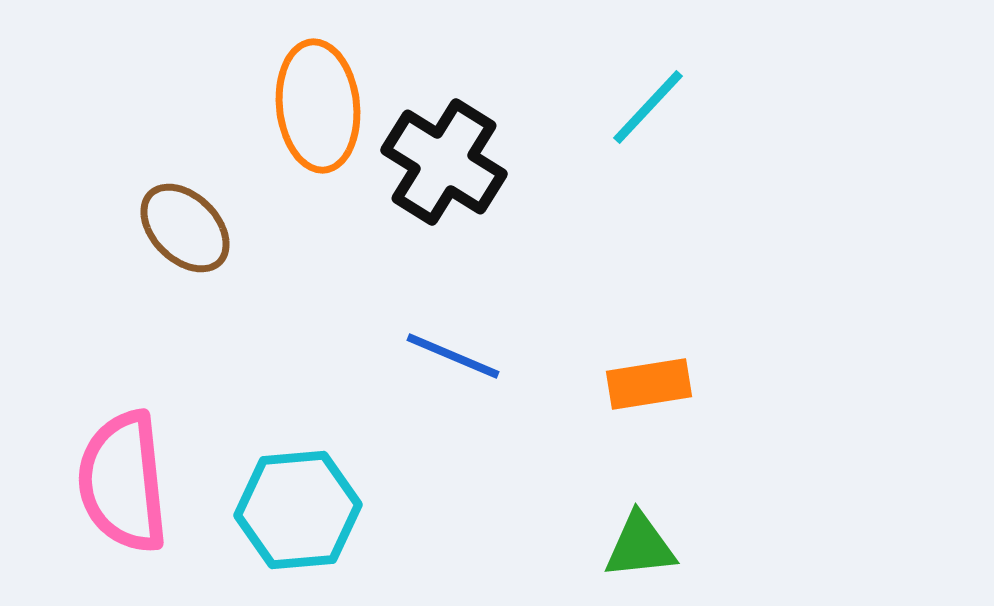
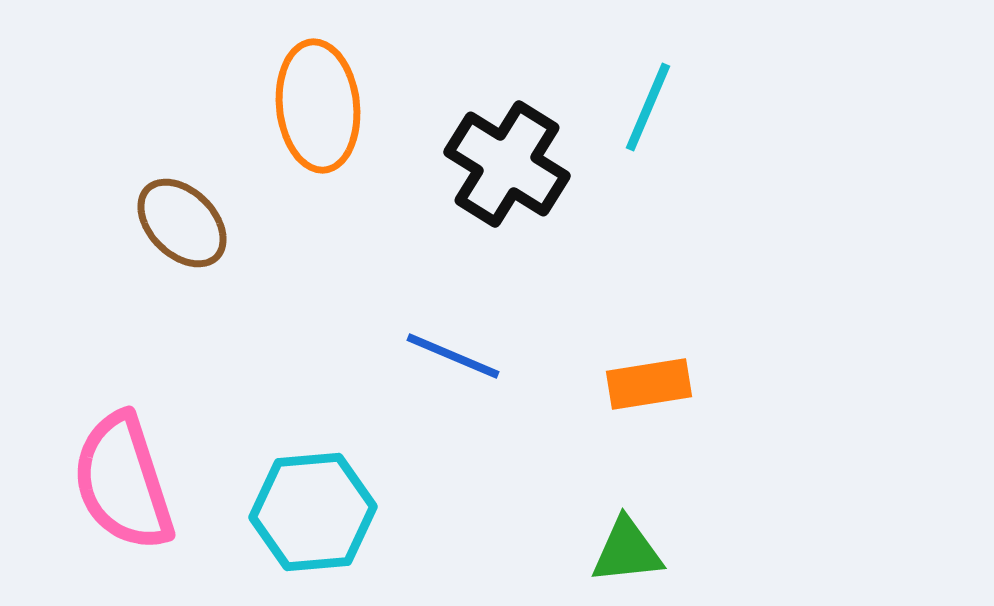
cyan line: rotated 20 degrees counterclockwise
black cross: moved 63 px right, 2 px down
brown ellipse: moved 3 px left, 5 px up
pink semicircle: rotated 12 degrees counterclockwise
cyan hexagon: moved 15 px right, 2 px down
green triangle: moved 13 px left, 5 px down
